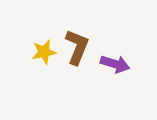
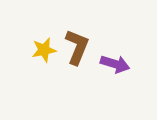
yellow star: moved 2 px up
